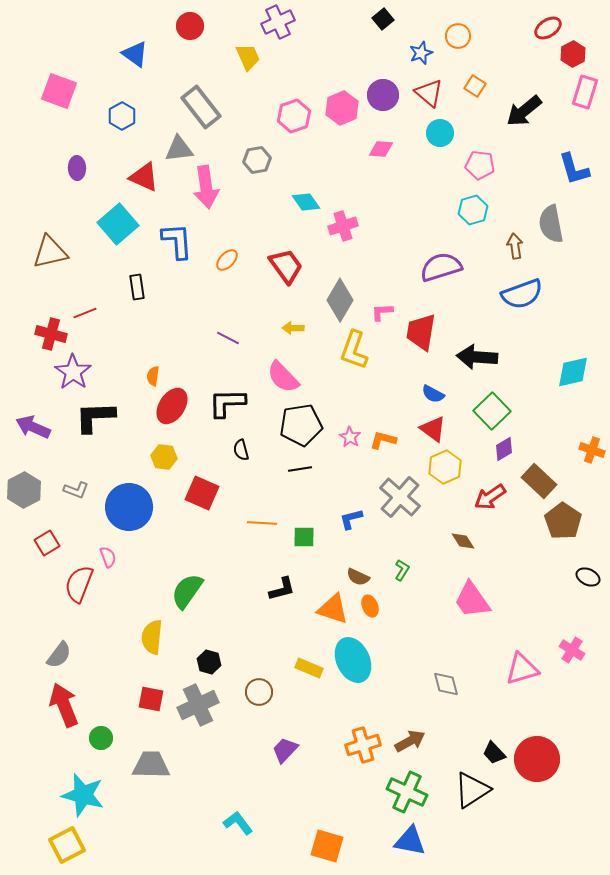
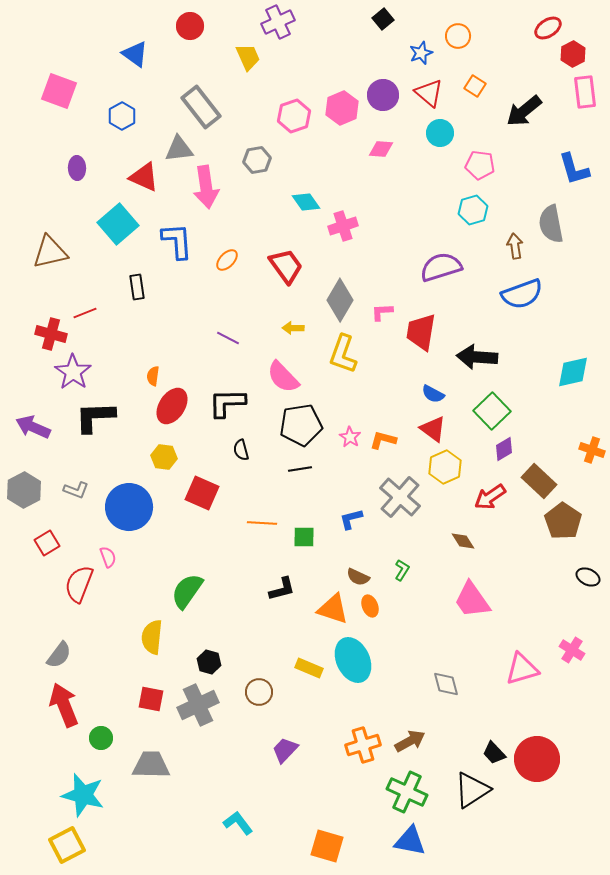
pink rectangle at (585, 92): rotated 24 degrees counterclockwise
yellow L-shape at (354, 350): moved 11 px left, 4 px down
